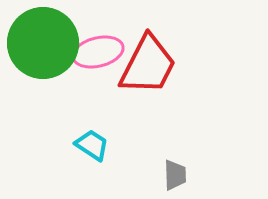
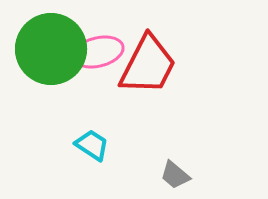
green circle: moved 8 px right, 6 px down
gray trapezoid: rotated 132 degrees clockwise
